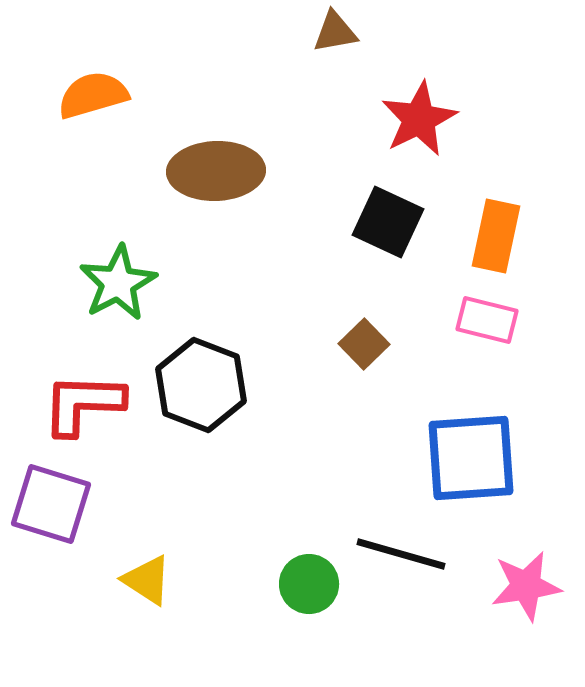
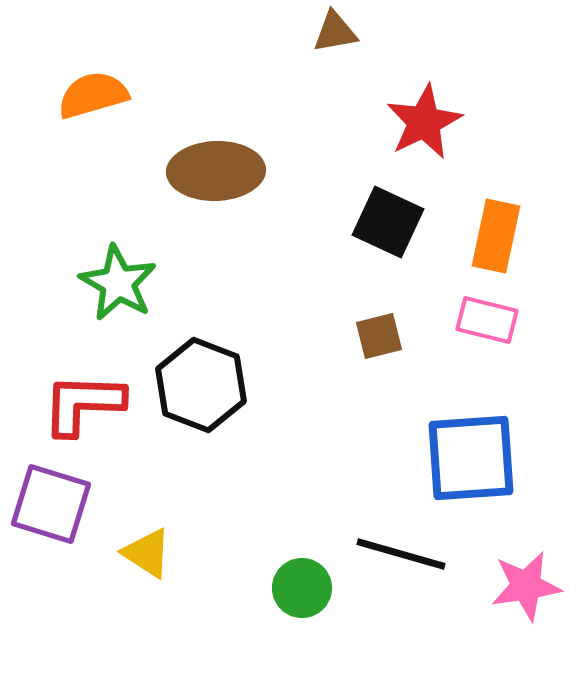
red star: moved 5 px right, 3 px down
green star: rotated 14 degrees counterclockwise
brown square: moved 15 px right, 8 px up; rotated 30 degrees clockwise
yellow triangle: moved 27 px up
green circle: moved 7 px left, 4 px down
